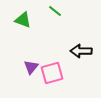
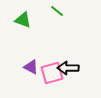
green line: moved 2 px right
black arrow: moved 13 px left, 17 px down
purple triangle: rotated 42 degrees counterclockwise
